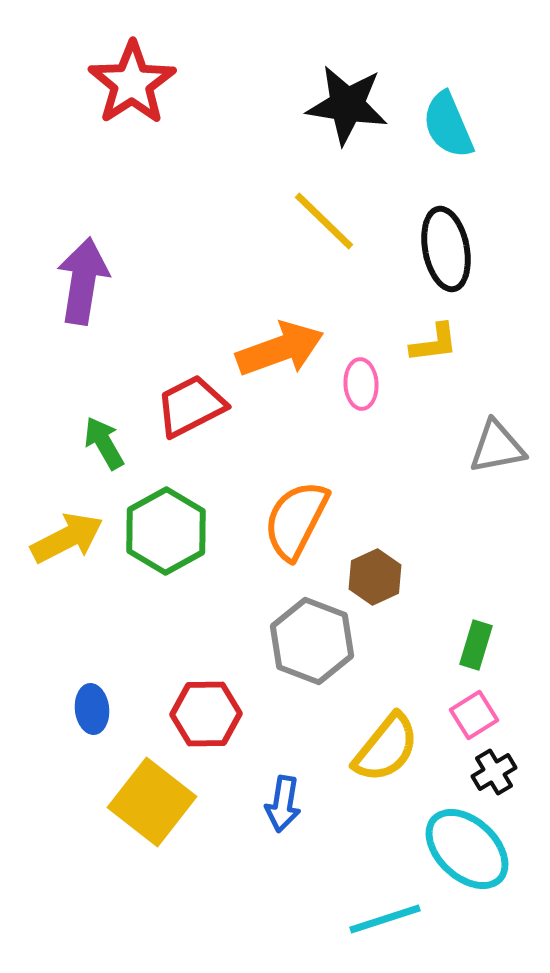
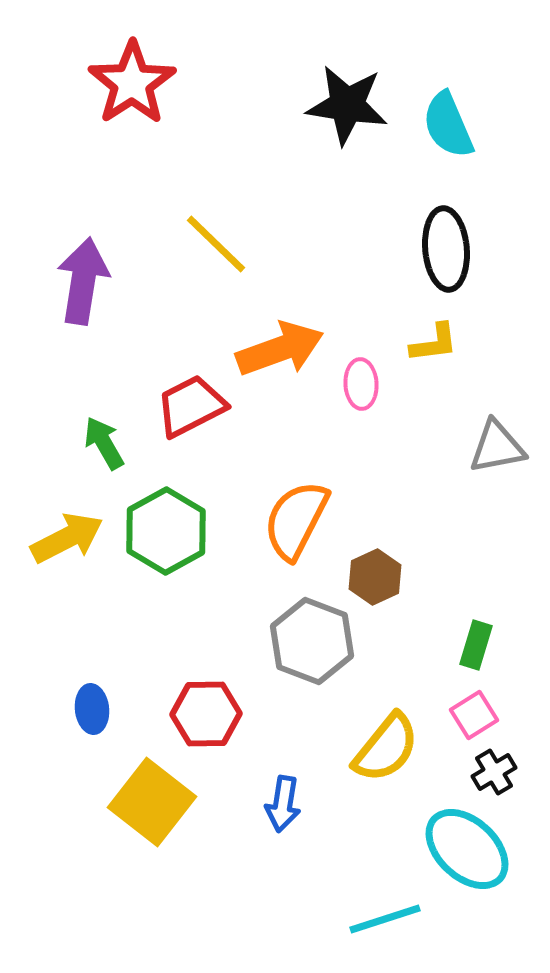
yellow line: moved 108 px left, 23 px down
black ellipse: rotated 6 degrees clockwise
